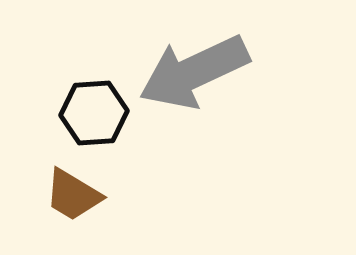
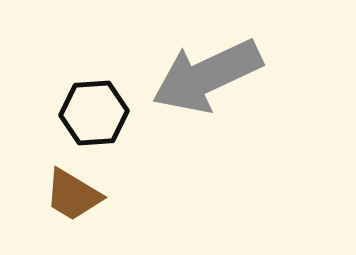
gray arrow: moved 13 px right, 4 px down
